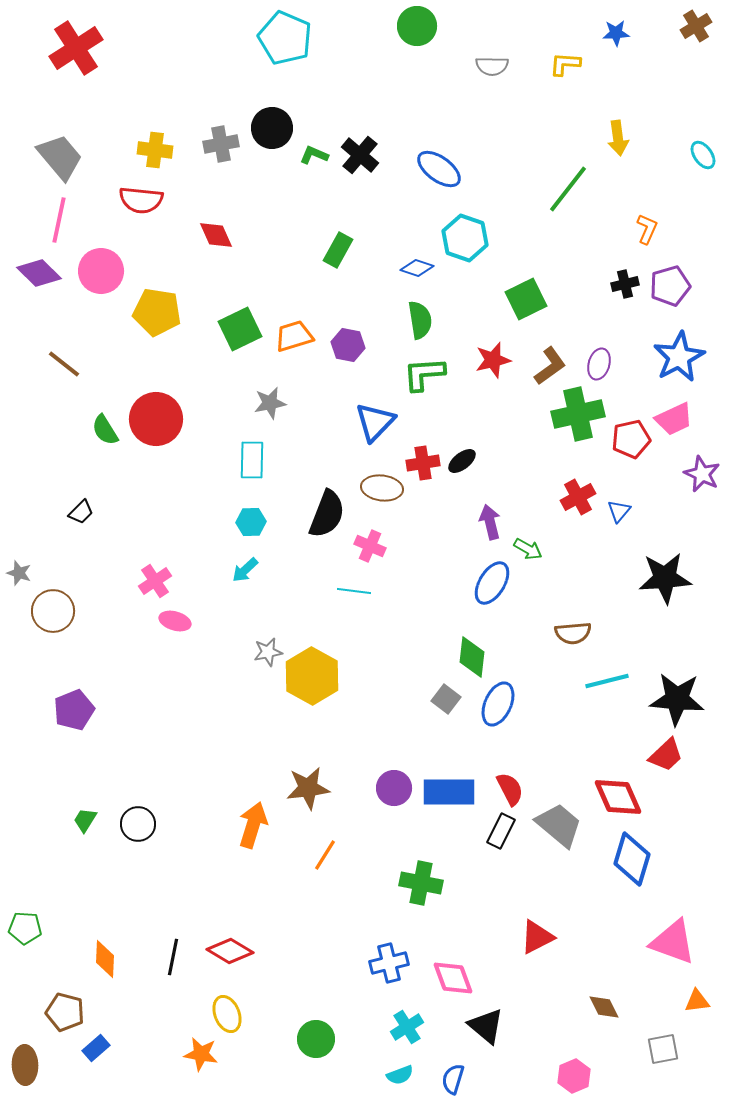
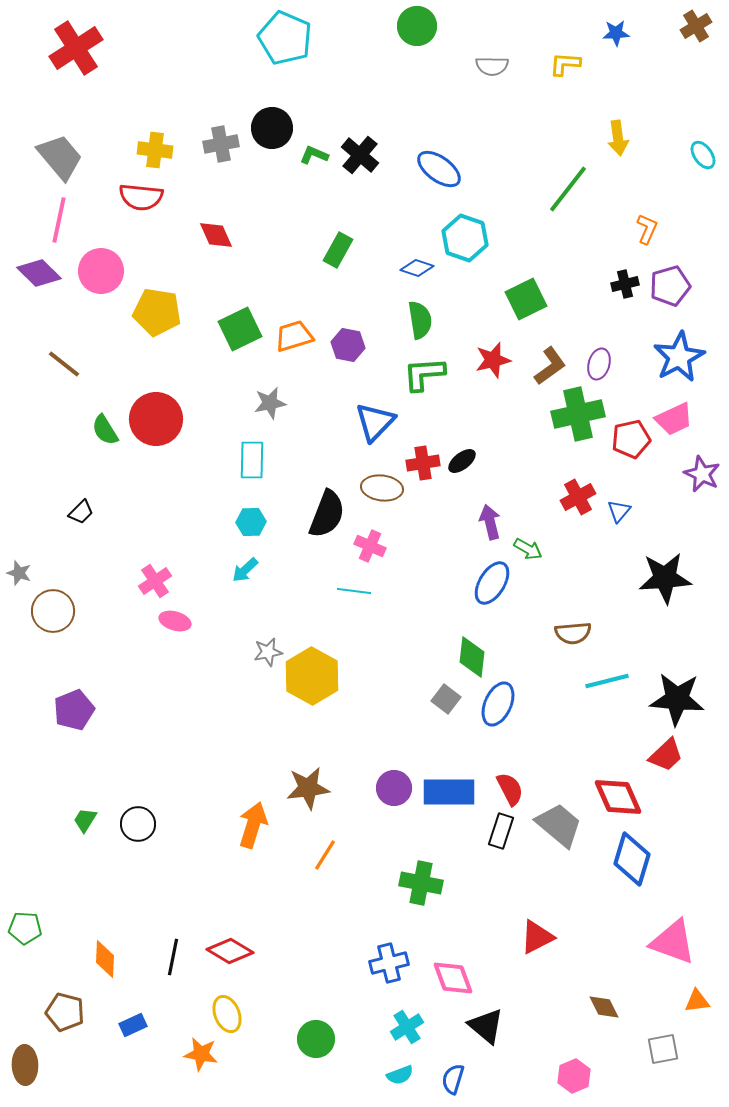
red semicircle at (141, 200): moved 3 px up
black rectangle at (501, 831): rotated 8 degrees counterclockwise
blue rectangle at (96, 1048): moved 37 px right, 23 px up; rotated 16 degrees clockwise
